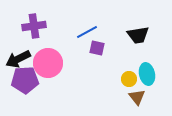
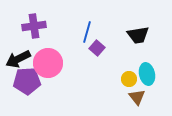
blue line: rotated 45 degrees counterclockwise
purple square: rotated 28 degrees clockwise
purple pentagon: moved 2 px right, 1 px down
